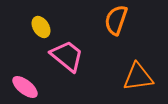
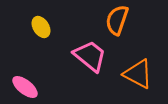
orange semicircle: moved 1 px right
pink trapezoid: moved 23 px right
orange triangle: moved 3 px up; rotated 36 degrees clockwise
